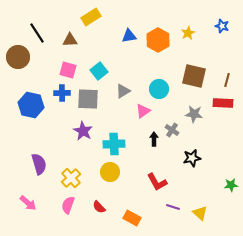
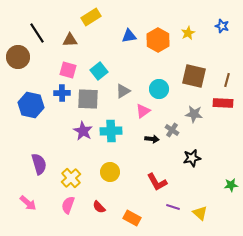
black arrow: moved 2 px left; rotated 96 degrees clockwise
cyan cross: moved 3 px left, 13 px up
